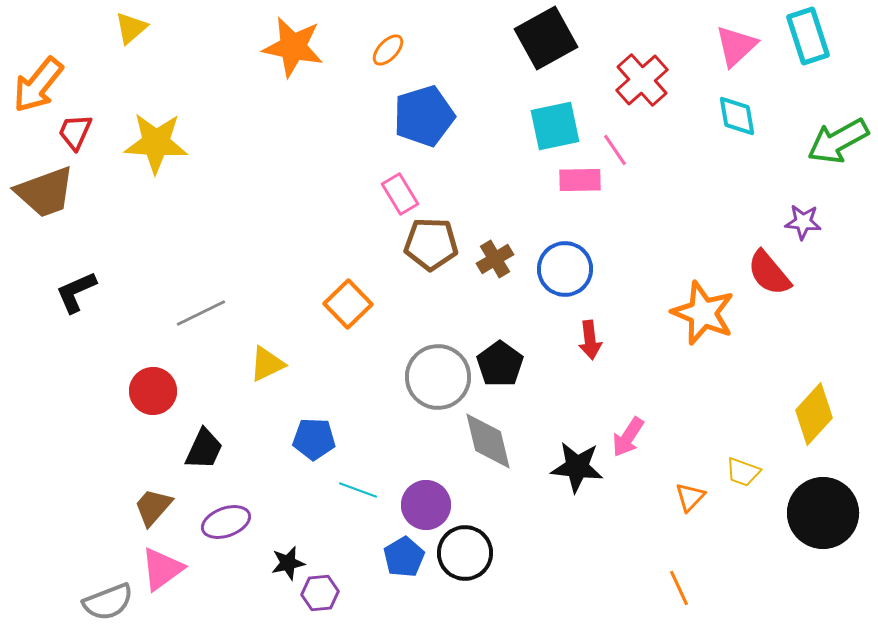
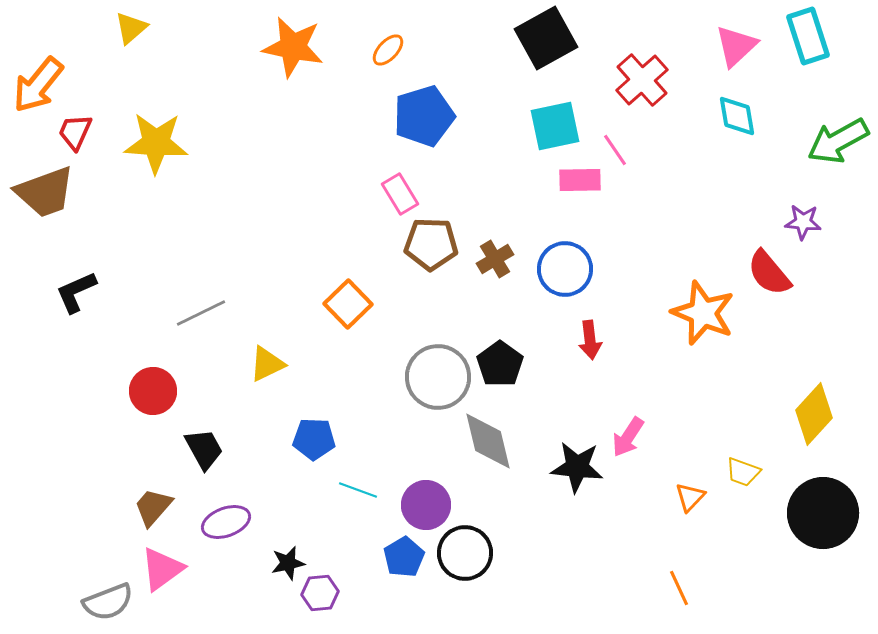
black trapezoid at (204, 449): rotated 54 degrees counterclockwise
